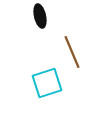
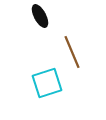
black ellipse: rotated 15 degrees counterclockwise
